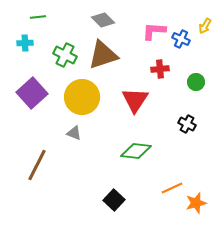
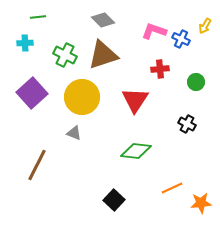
pink L-shape: rotated 15 degrees clockwise
orange star: moved 5 px right; rotated 10 degrees clockwise
